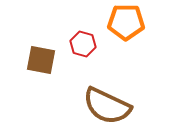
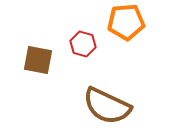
orange pentagon: rotated 6 degrees counterclockwise
brown square: moved 3 px left
